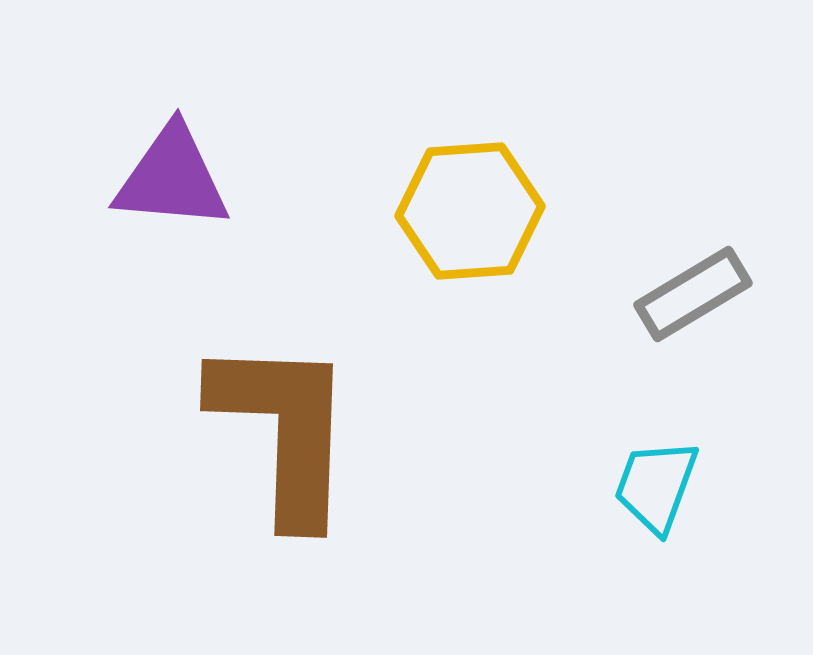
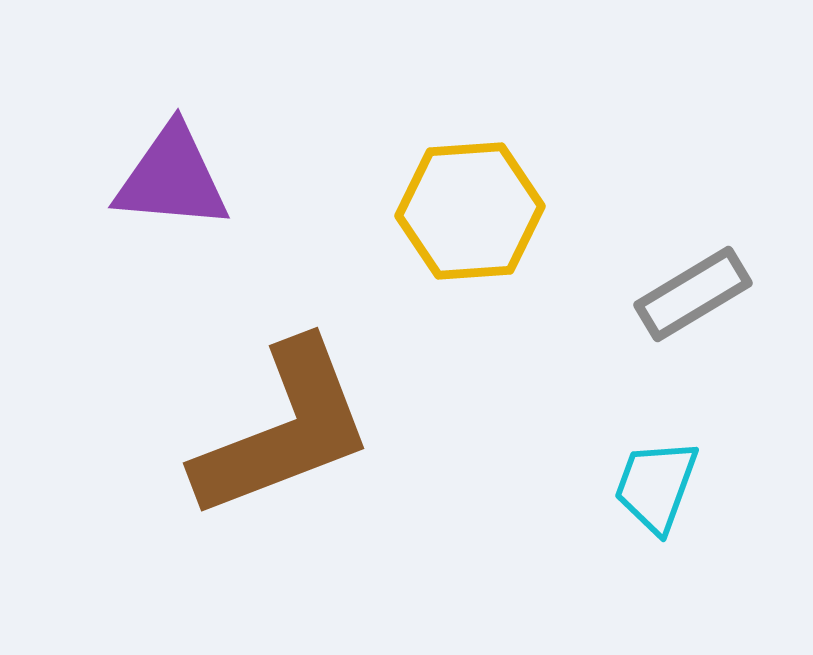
brown L-shape: rotated 67 degrees clockwise
